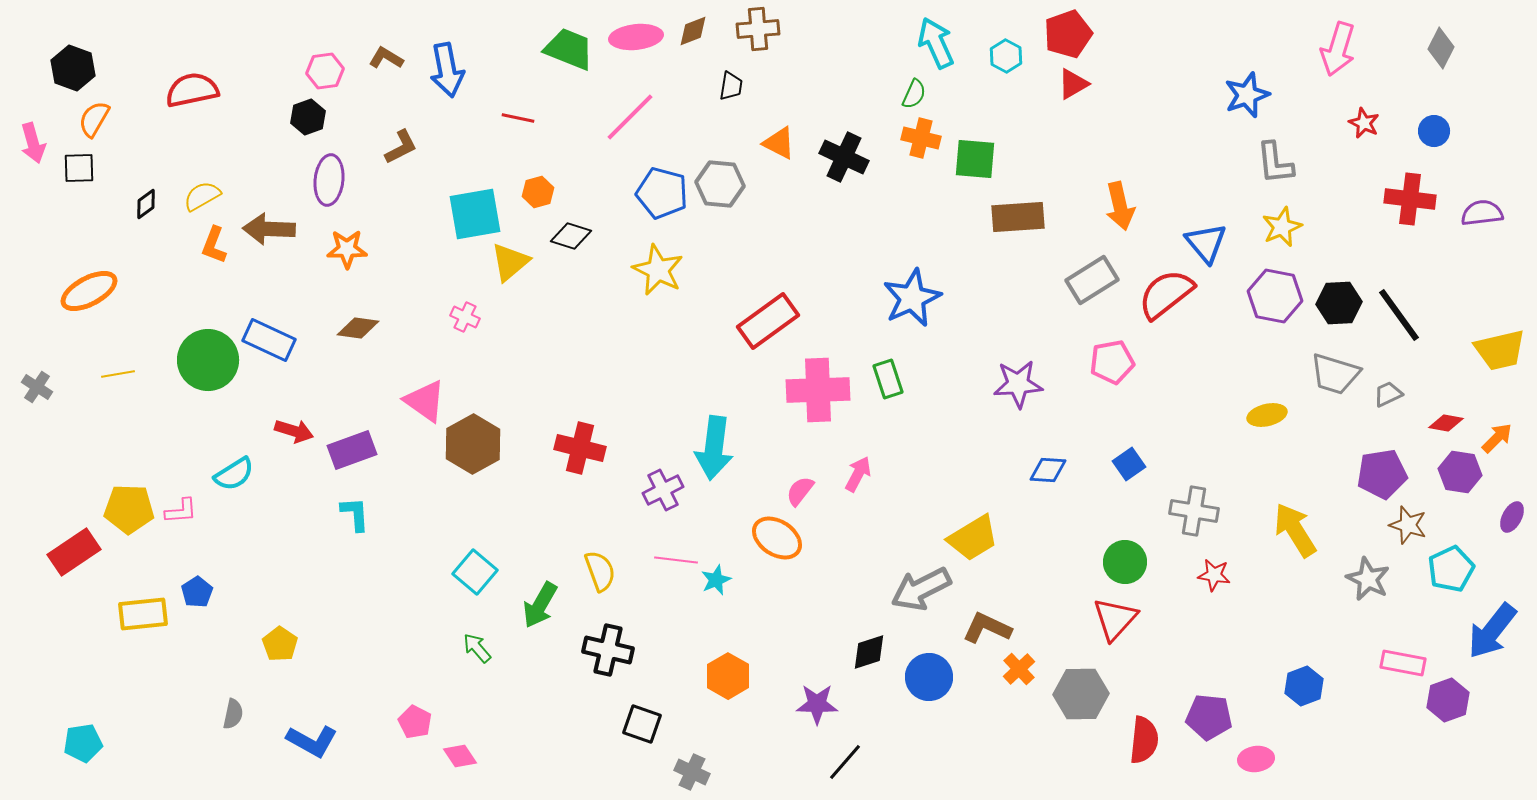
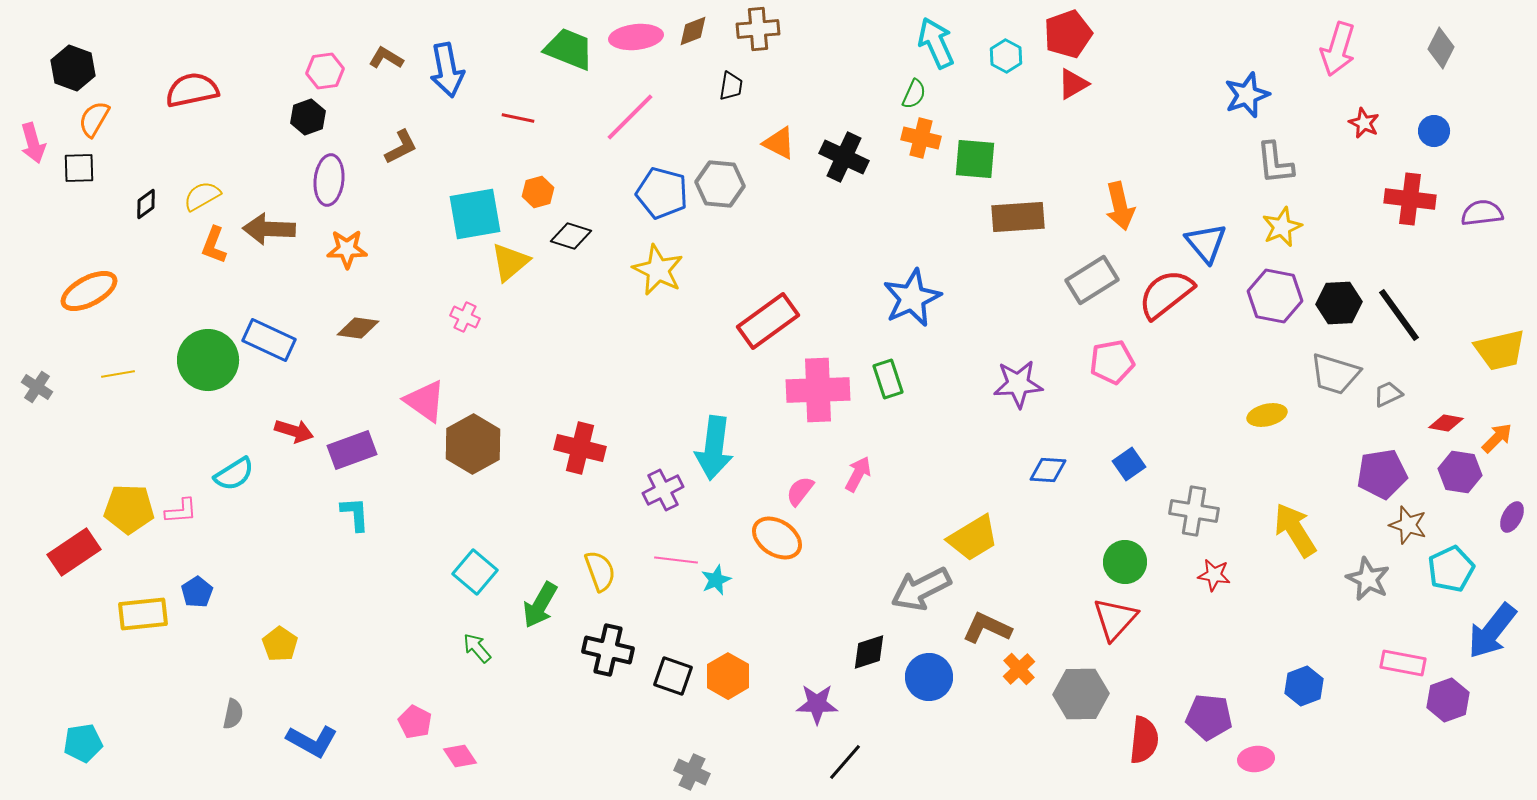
black square at (642, 724): moved 31 px right, 48 px up
